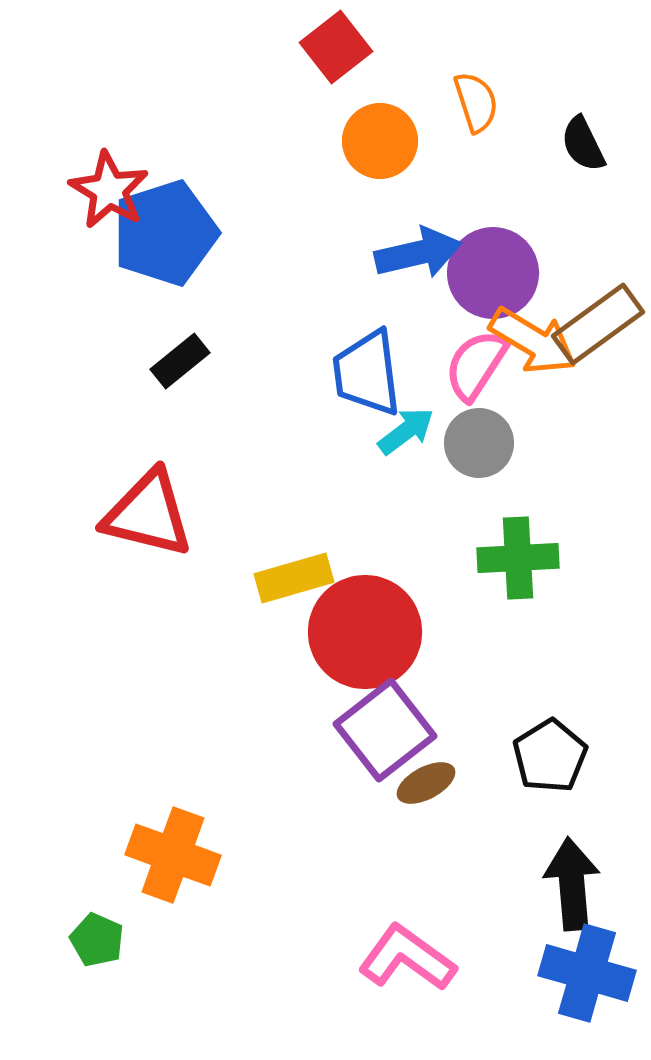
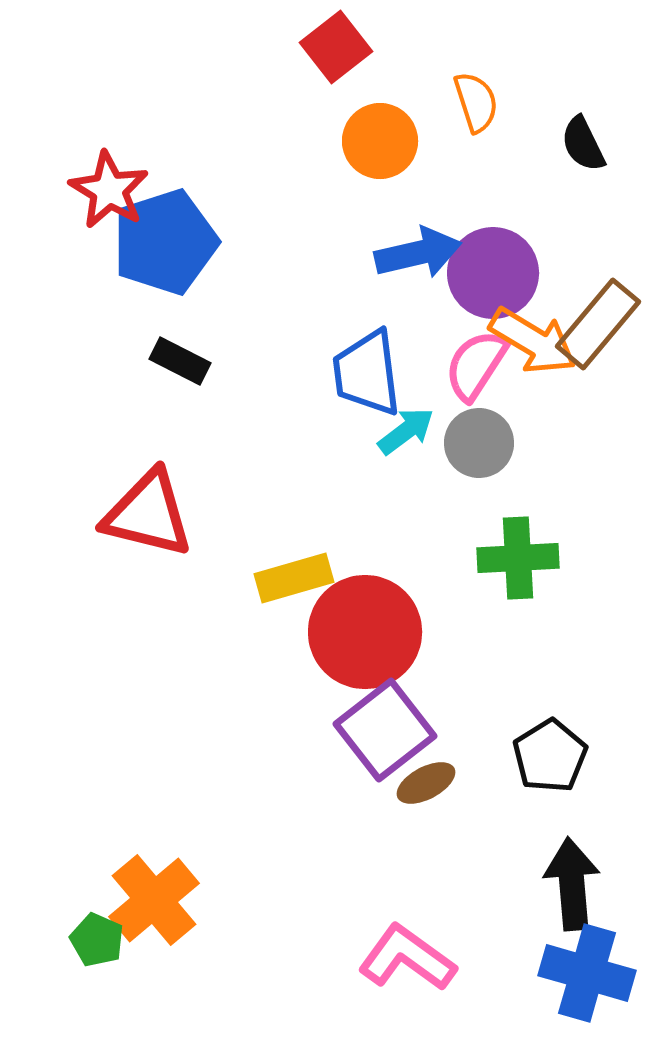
blue pentagon: moved 9 px down
brown rectangle: rotated 14 degrees counterclockwise
black rectangle: rotated 66 degrees clockwise
orange cross: moved 19 px left, 45 px down; rotated 30 degrees clockwise
